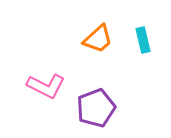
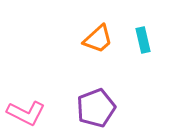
pink L-shape: moved 20 px left, 27 px down
